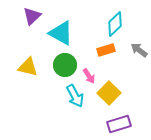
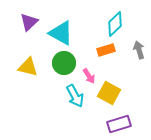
purple triangle: moved 3 px left, 6 px down
gray arrow: rotated 36 degrees clockwise
green circle: moved 1 px left, 2 px up
yellow square: rotated 15 degrees counterclockwise
